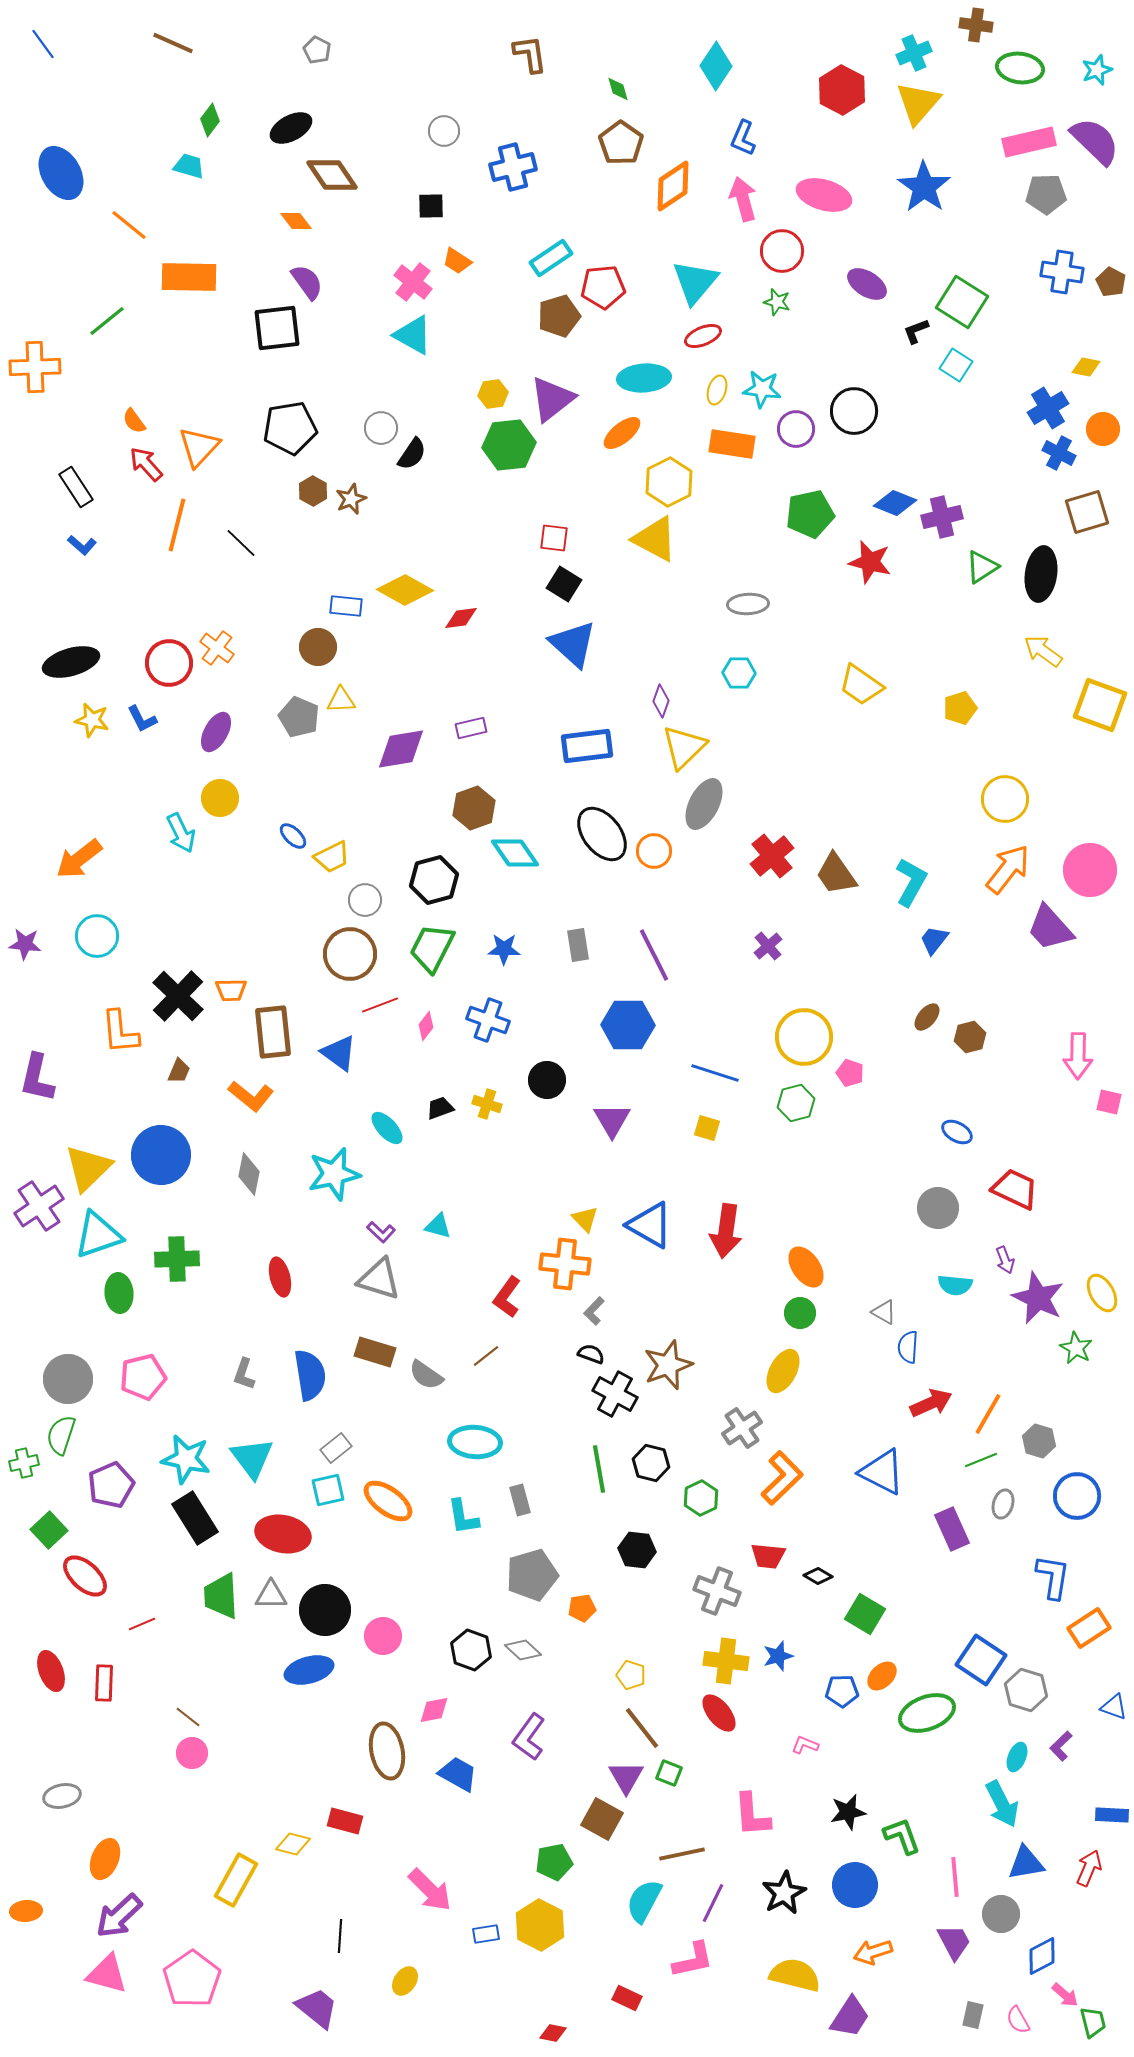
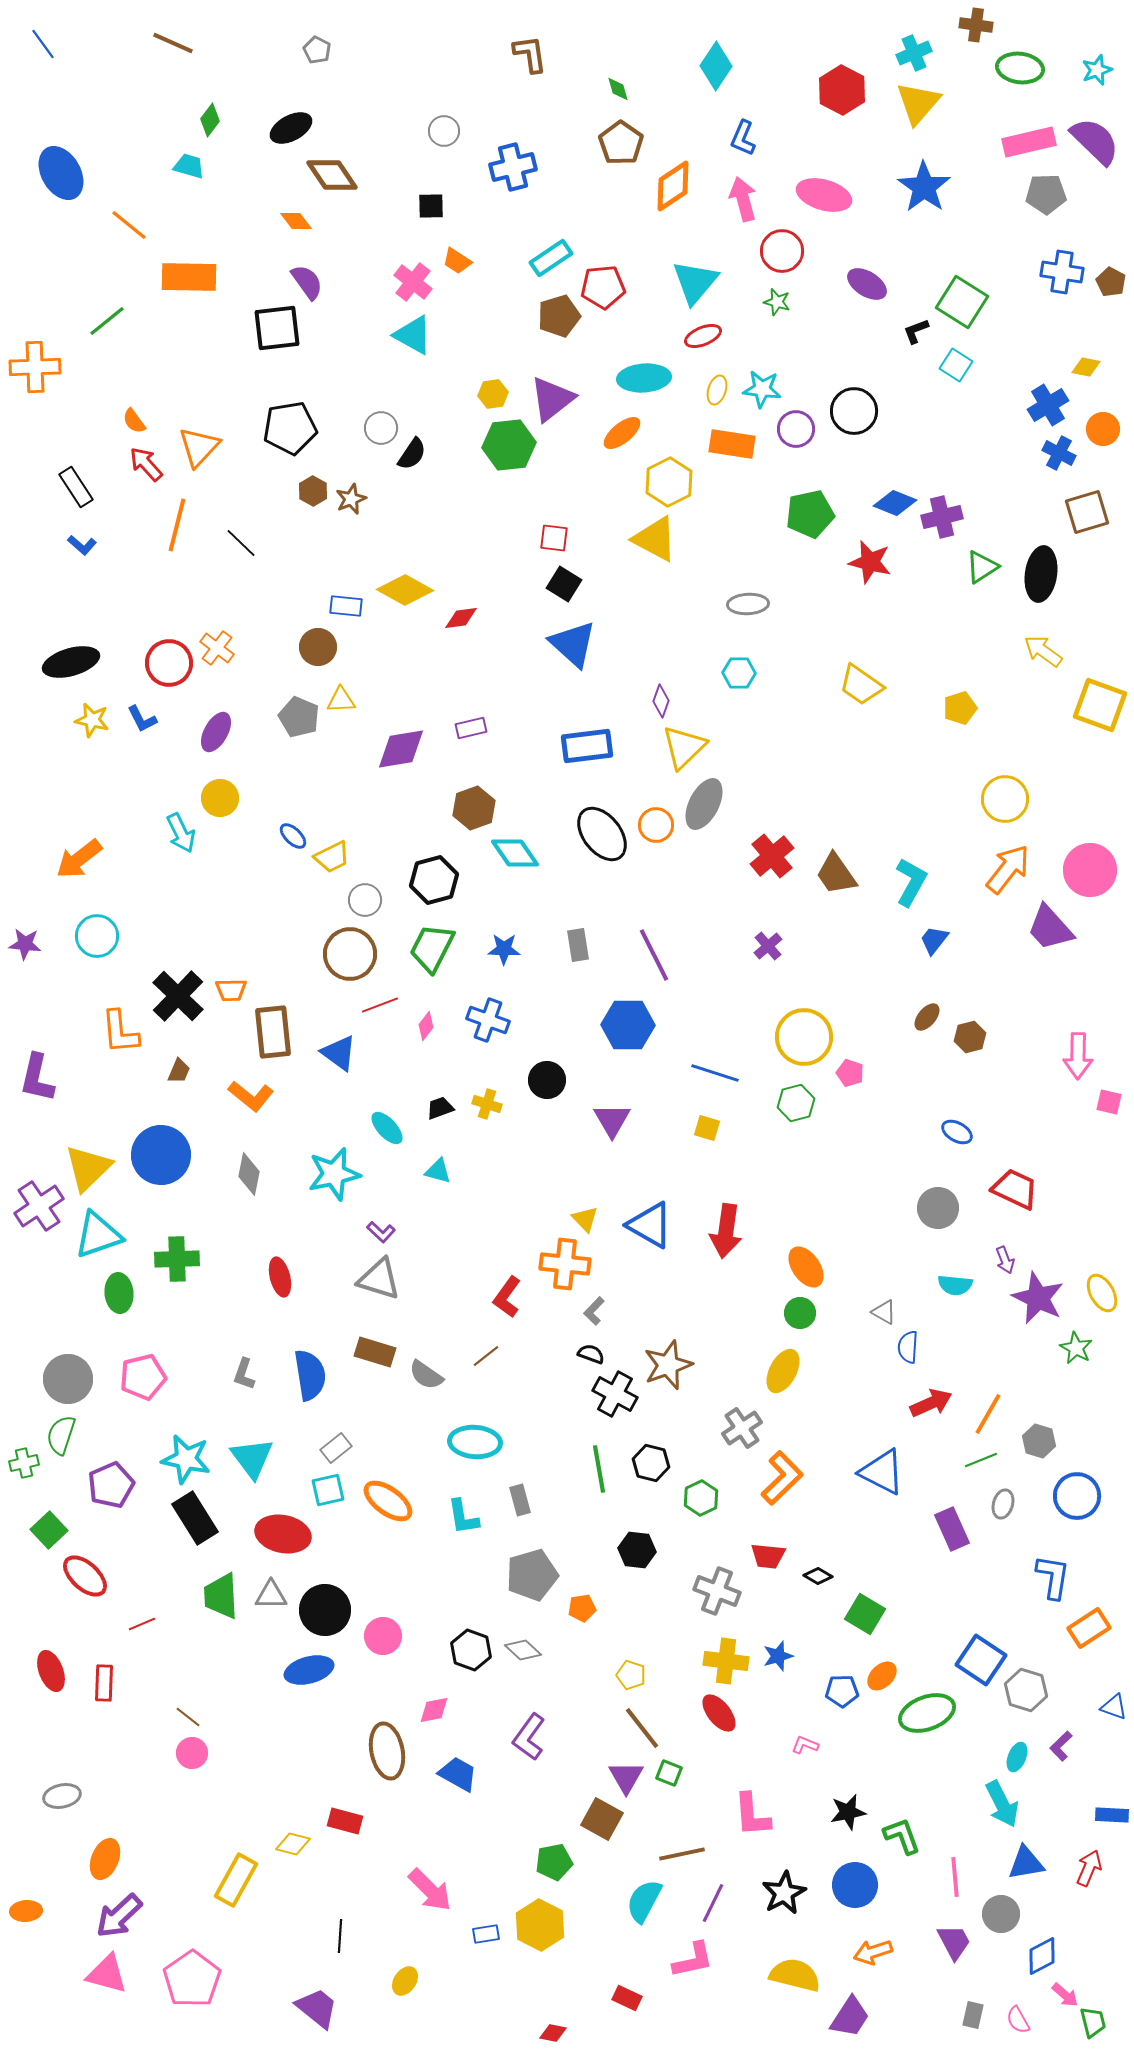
blue cross at (1048, 408): moved 3 px up
orange circle at (654, 851): moved 2 px right, 26 px up
cyan triangle at (438, 1226): moved 55 px up
